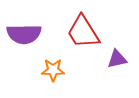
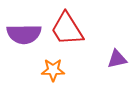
red trapezoid: moved 16 px left, 3 px up
